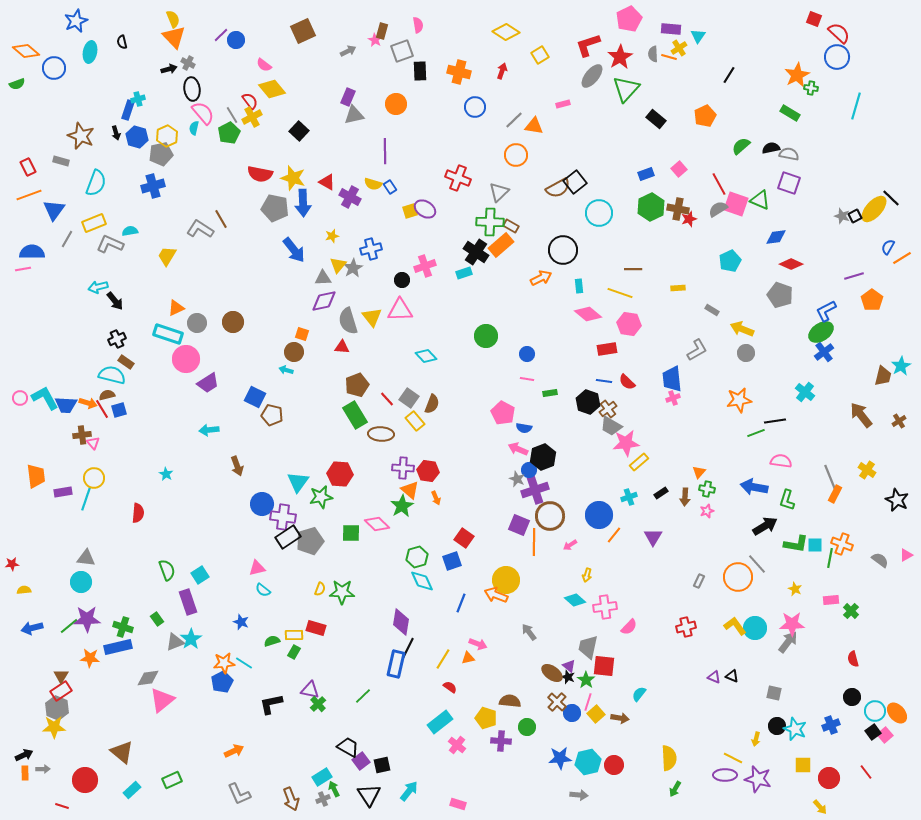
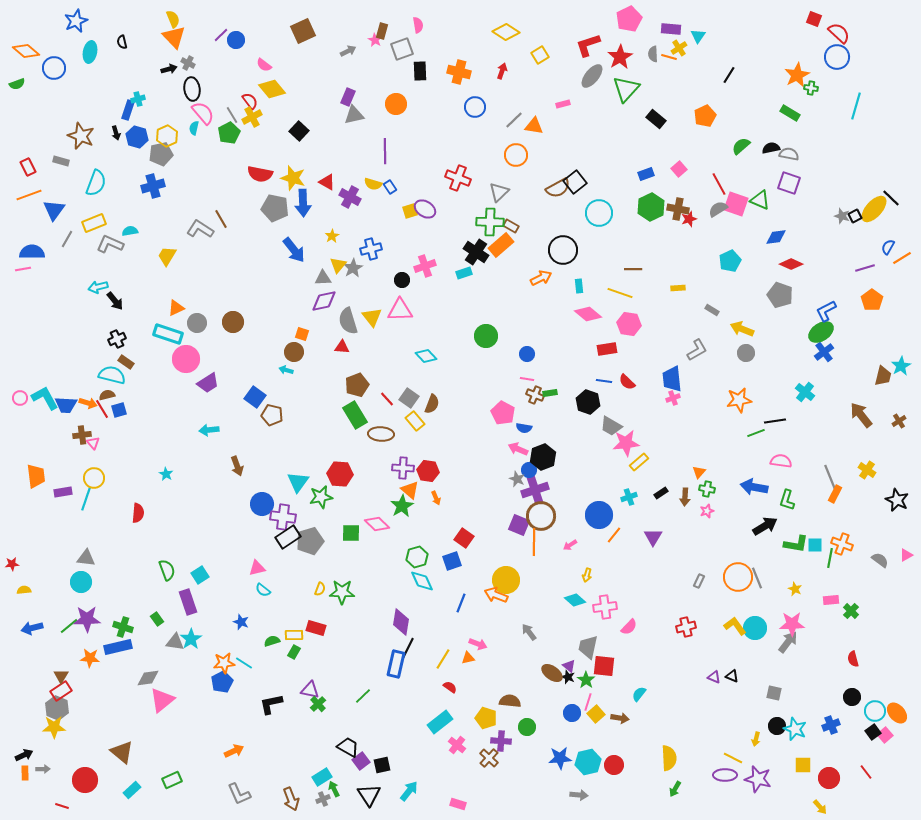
gray square at (402, 51): moved 2 px up
yellow star at (332, 236): rotated 16 degrees counterclockwise
purple line at (854, 276): moved 11 px right, 8 px up
blue square at (255, 397): rotated 10 degrees clockwise
brown cross at (608, 409): moved 73 px left, 14 px up; rotated 30 degrees counterclockwise
brown circle at (550, 516): moved 9 px left
gray line at (757, 564): moved 14 px down; rotated 20 degrees clockwise
gray triangle at (175, 642): rotated 30 degrees clockwise
brown cross at (557, 702): moved 68 px left, 56 px down
